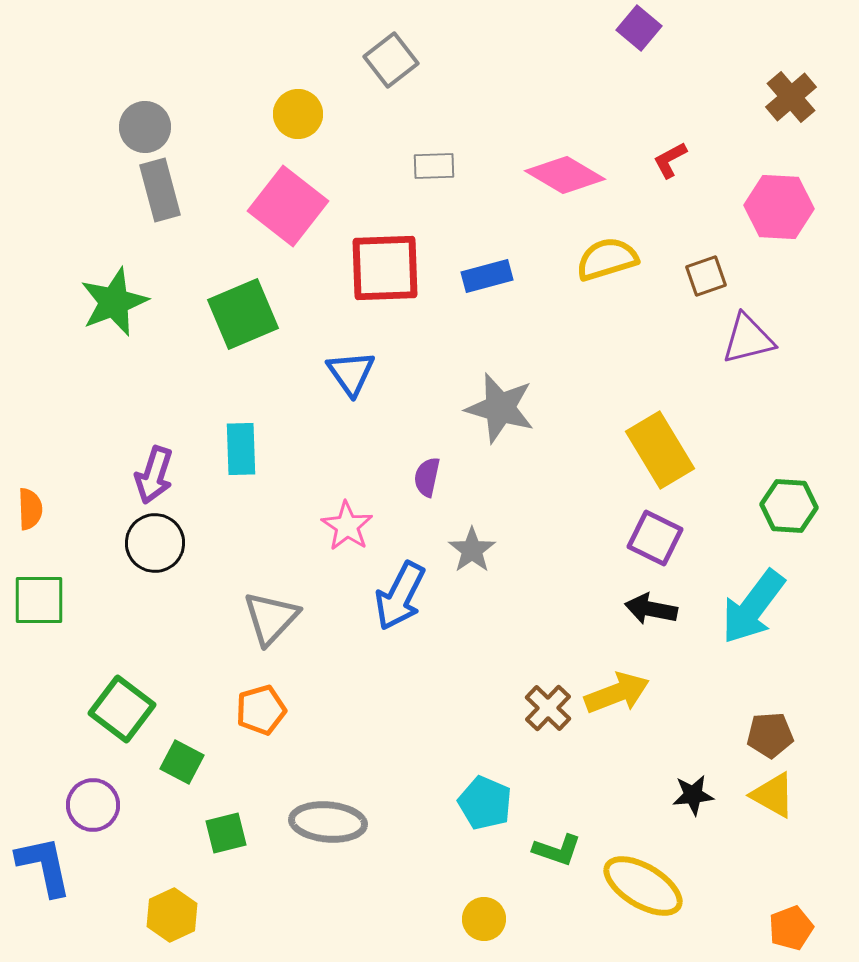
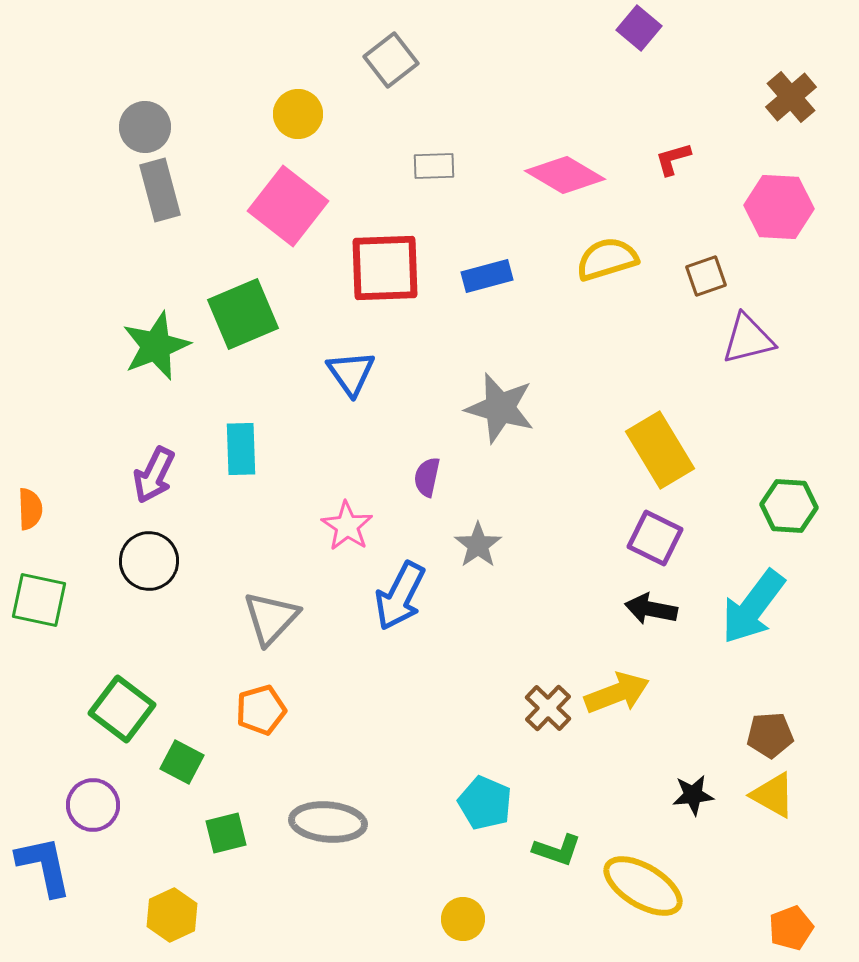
red L-shape at (670, 160): moved 3 px right, 1 px up; rotated 12 degrees clockwise
green star at (114, 302): moved 42 px right, 44 px down
purple arrow at (154, 475): rotated 8 degrees clockwise
black circle at (155, 543): moved 6 px left, 18 px down
gray star at (472, 550): moved 6 px right, 5 px up
green square at (39, 600): rotated 12 degrees clockwise
yellow circle at (484, 919): moved 21 px left
